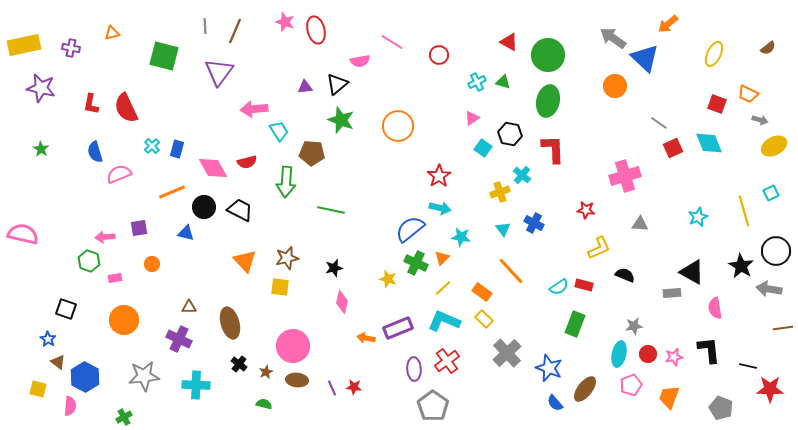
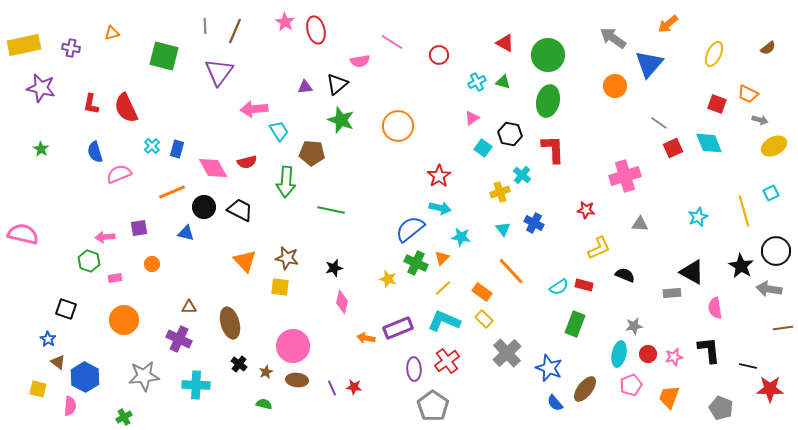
pink star at (285, 22): rotated 12 degrees clockwise
red triangle at (509, 42): moved 4 px left, 1 px down
blue triangle at (645, 58): moved 4 px right, 6 px down; rotated 28 degrees clockwise
brown star at (287, 258): rotated 25 degrees clockwise
